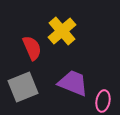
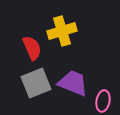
yellow cross: rotated 24 degrees clockwise
gray square: moved 13 px right, 4 px up
